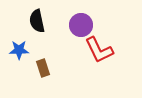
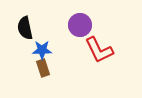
black semicircle: moved 12 px left, 7 px down
purple circle: moved 1 px left
blue star: moved 23 px right
